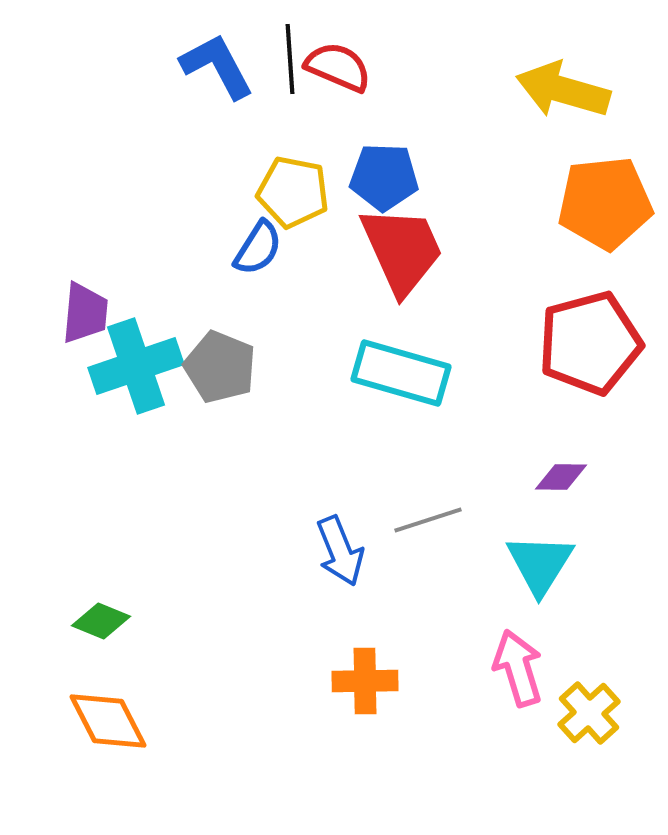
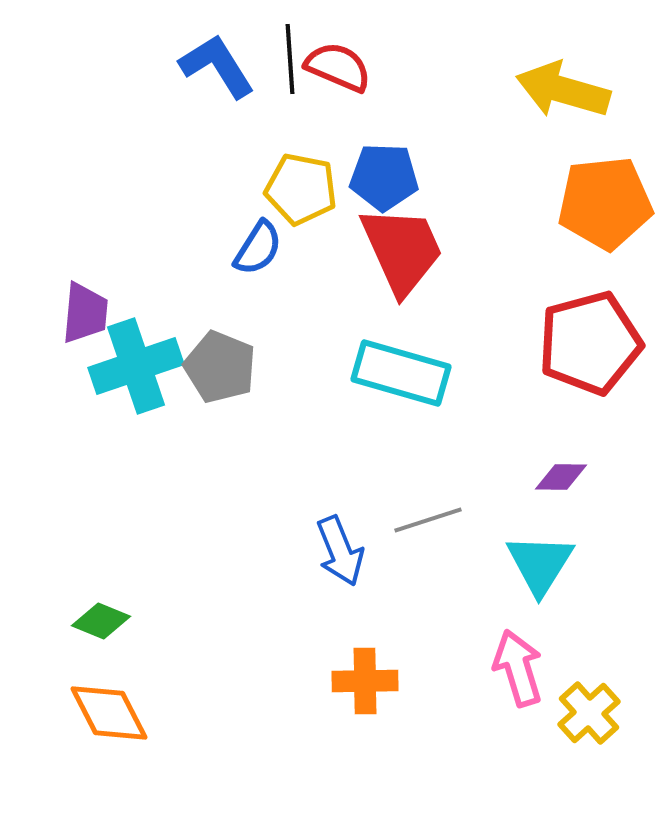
blue L-shape: rotated 4 degrees counterclockwise
yellow pentagon: moved 8 px right, 3 px up
orange diamond: moved 1 px right, 8 px up
